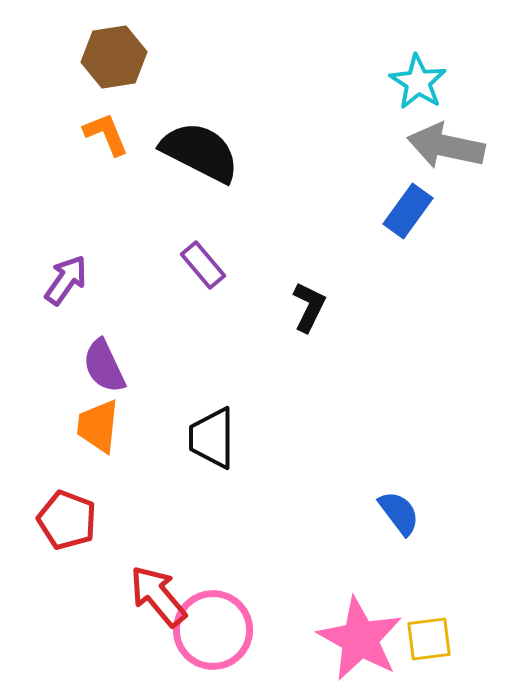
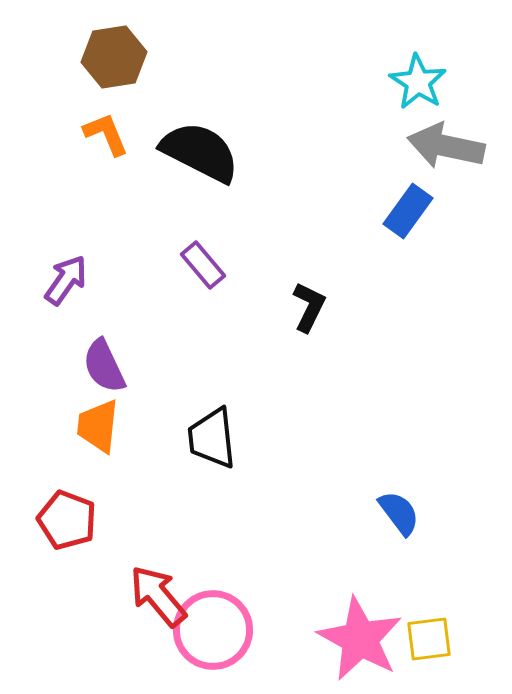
black trapezoid: rotated 6 degrees counterclockwise
